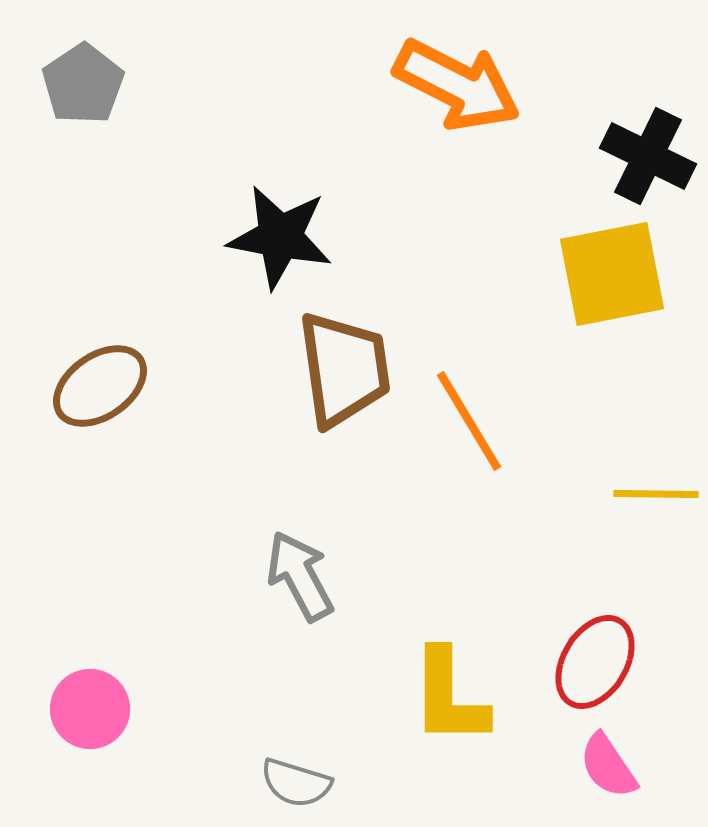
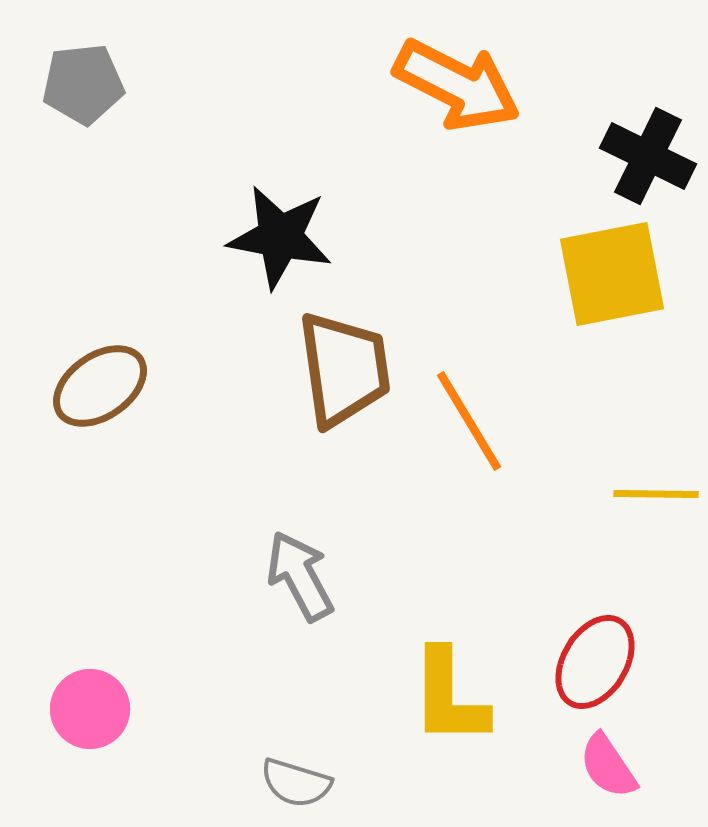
gray pentagon: rotated 28 degrees clockwise
